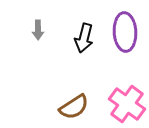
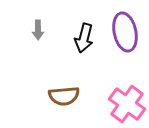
purple ellipse: rotated 9 degrees counterclockwise
brown semicircle: moved 10 px left, 11 px up; rotated 28 degrees clockwise
